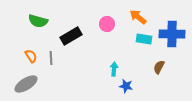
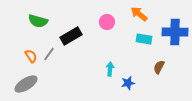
orange arrow: moved 1 px right, 3 px up
pink circle: moved 2 px up
blue cross: moved 3 px right, 2 px up
gray line: moved 2 px left, 4 px up; rotated 40 degrees clockwise
cyan arrow: moved 4 px left
blue star: moved 2 px right, 3 px up; rotated 24 degrees counterclockwise
